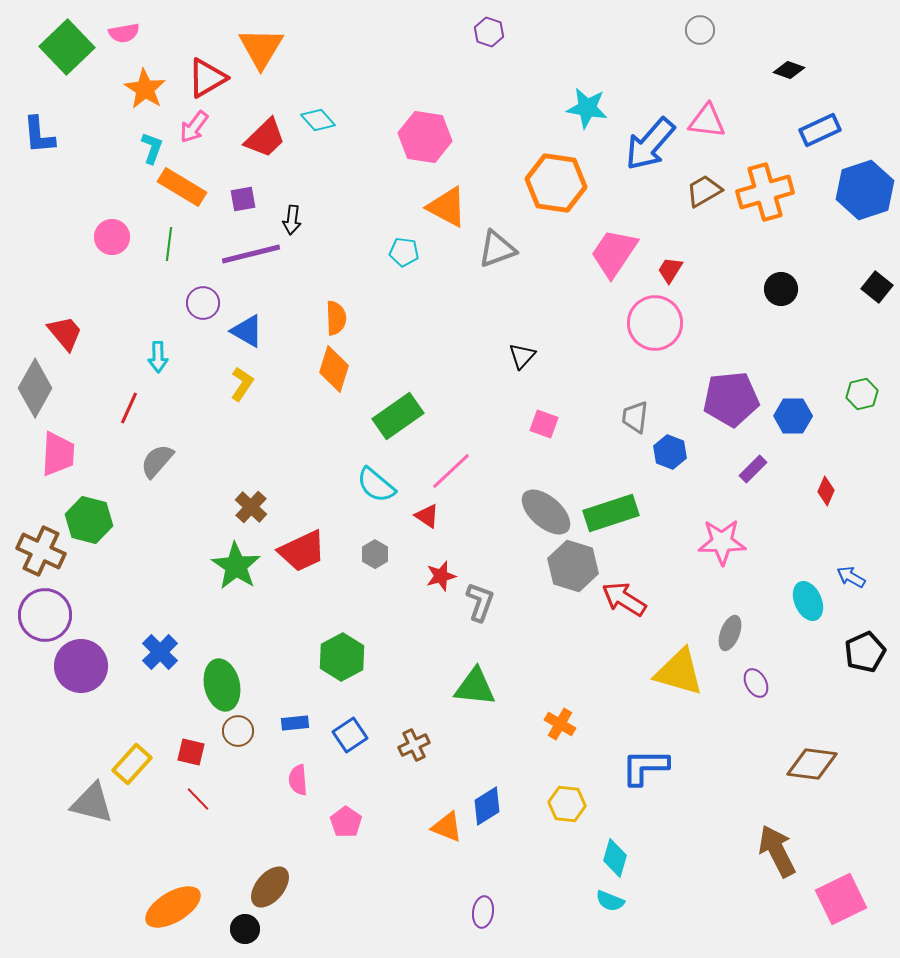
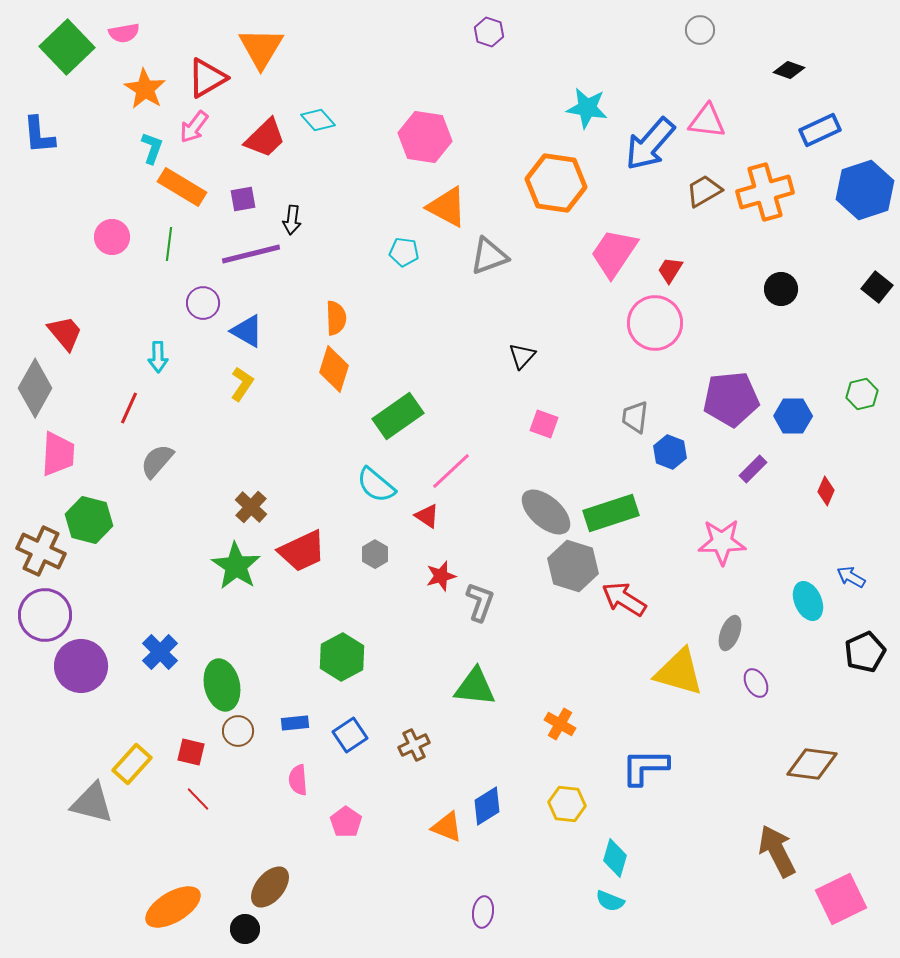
gray triangle at (497, 249): moved 8 px left, 7 px down
